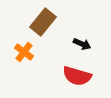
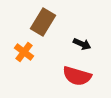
brown rectangle: rotated 8 degrees counterclockwise
